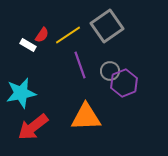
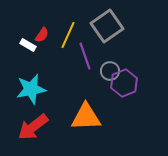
yellow line: rotated 32 degrees counterclockwise
purple line: moved 5 px right, 9 px up
cyan star: moved 10 px right, 4 px up
